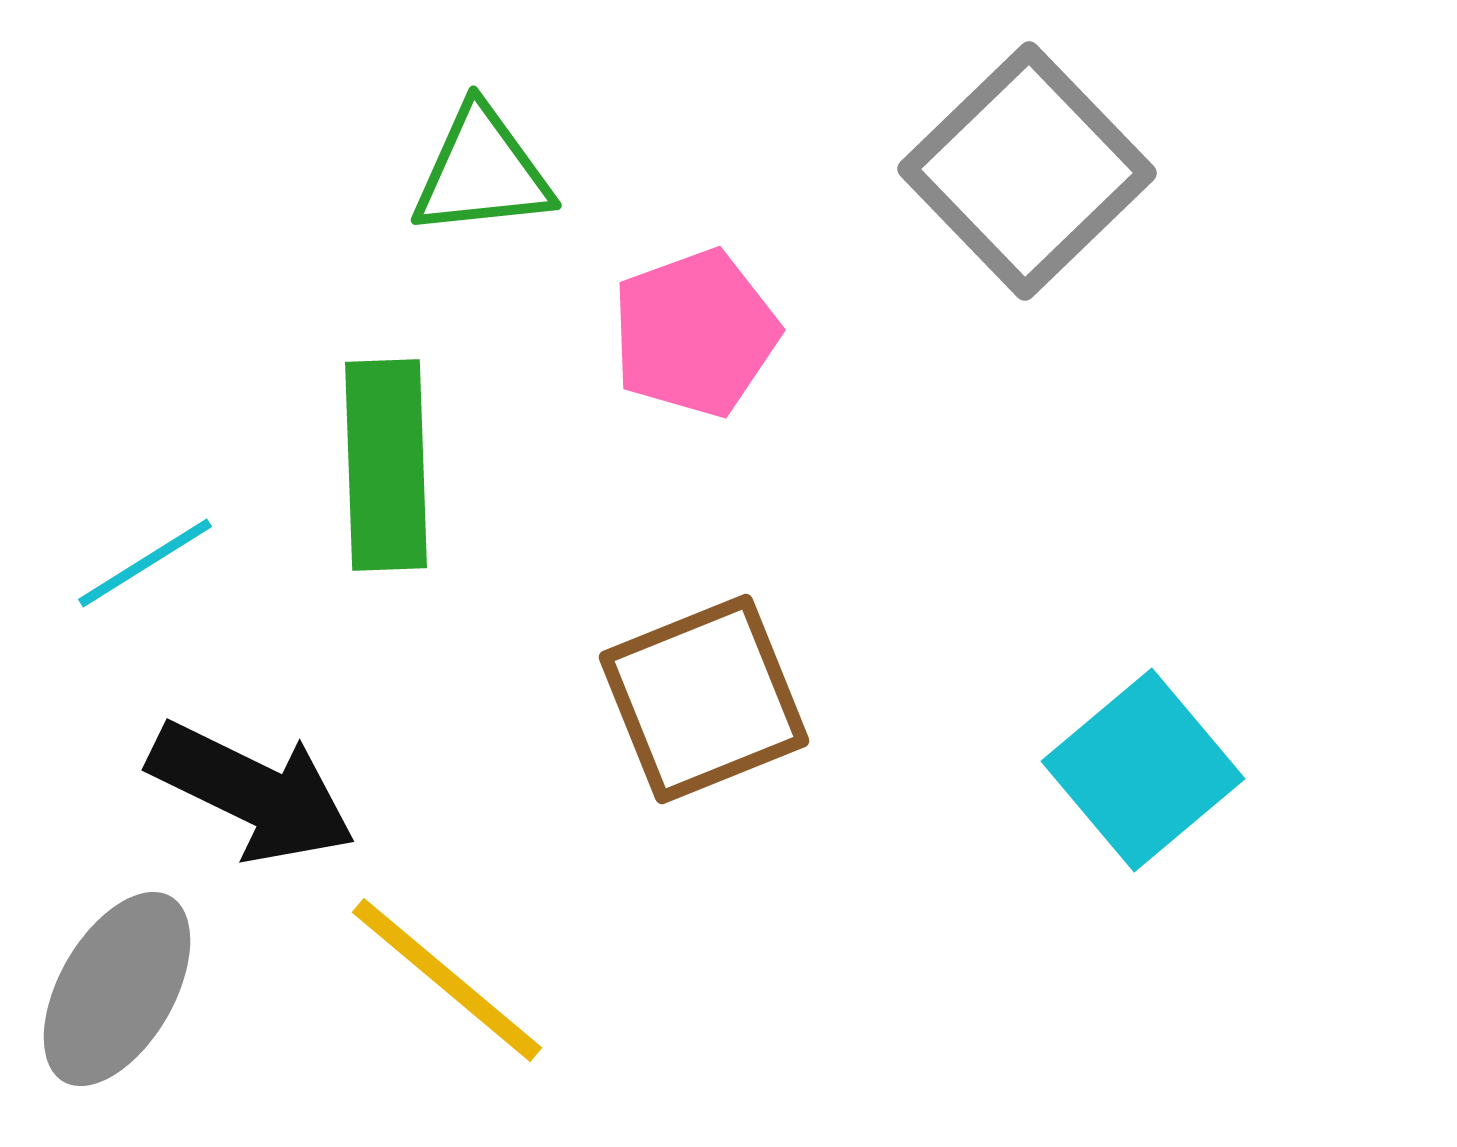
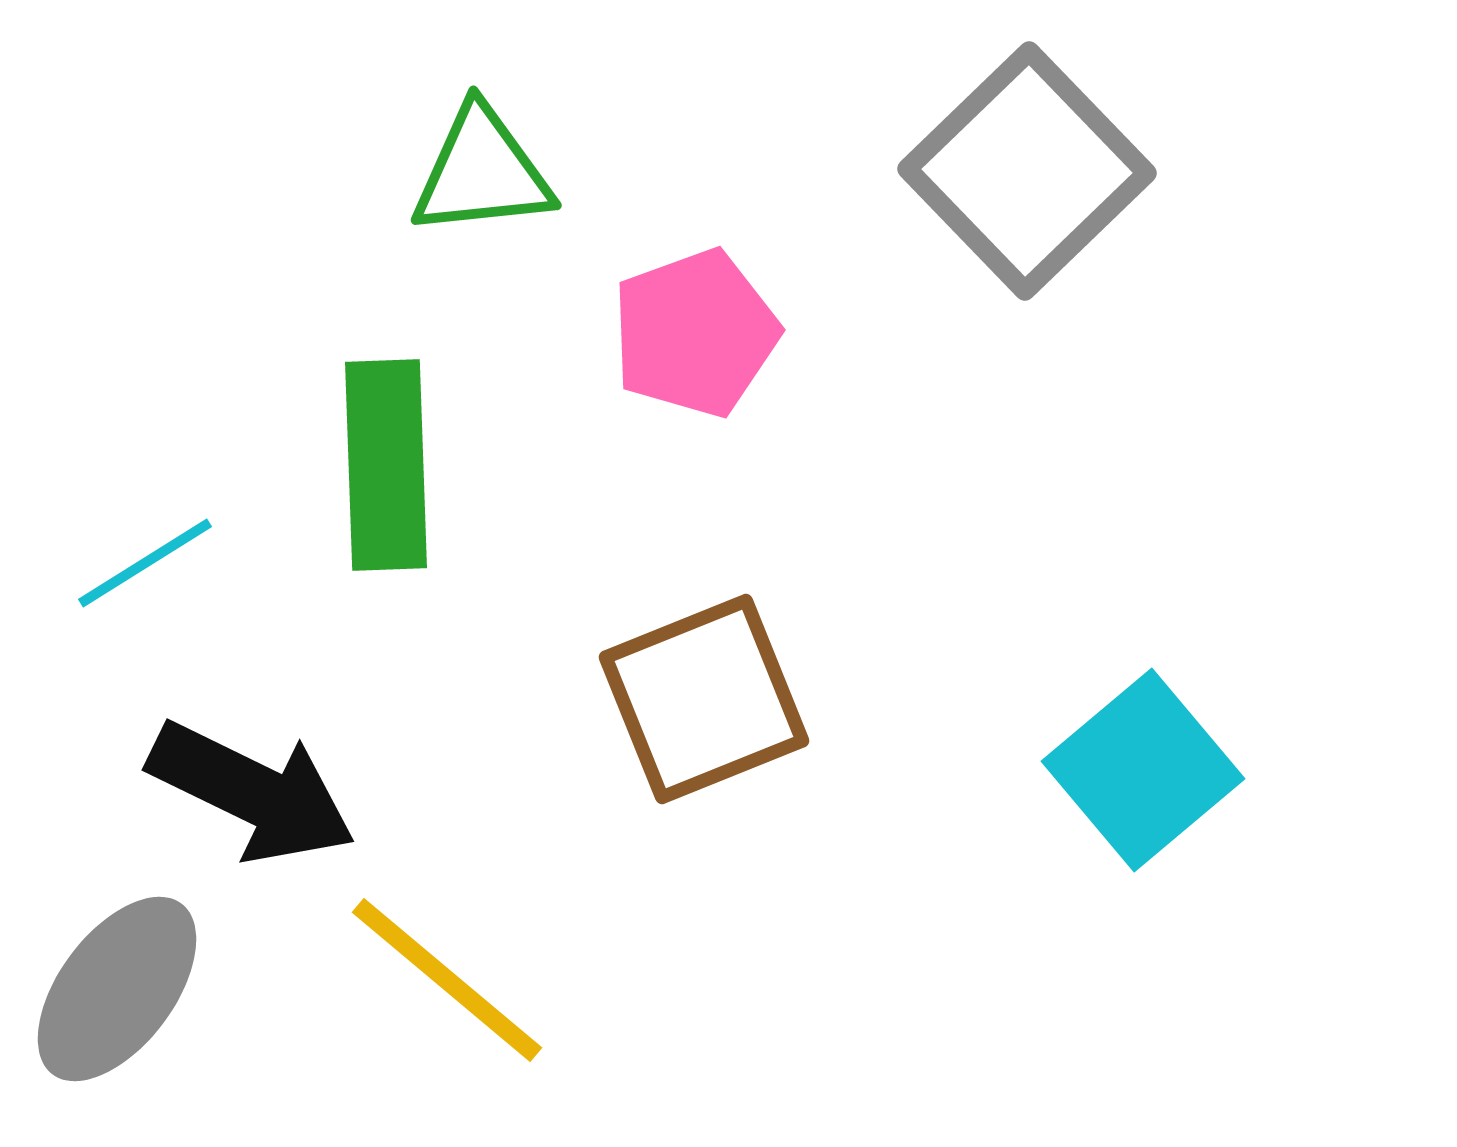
gray ellipse: rotated 7 degrees clockwise
